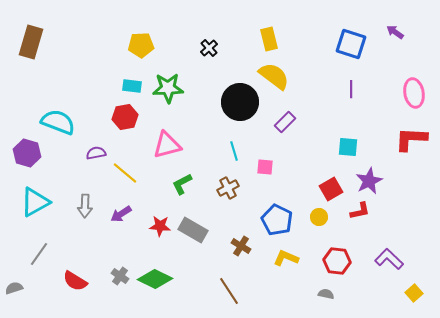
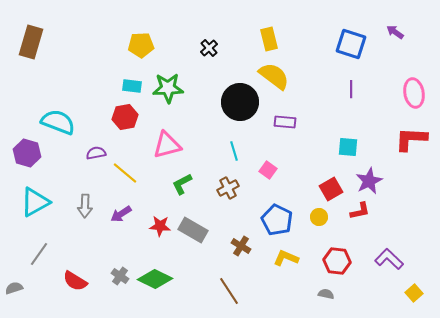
purple rectangle at (285, 122): rotated 50 degrees clockwise
pink square at (265, 167): moved 3 px right, 3 px down; rotated 30 degrees clockwise
